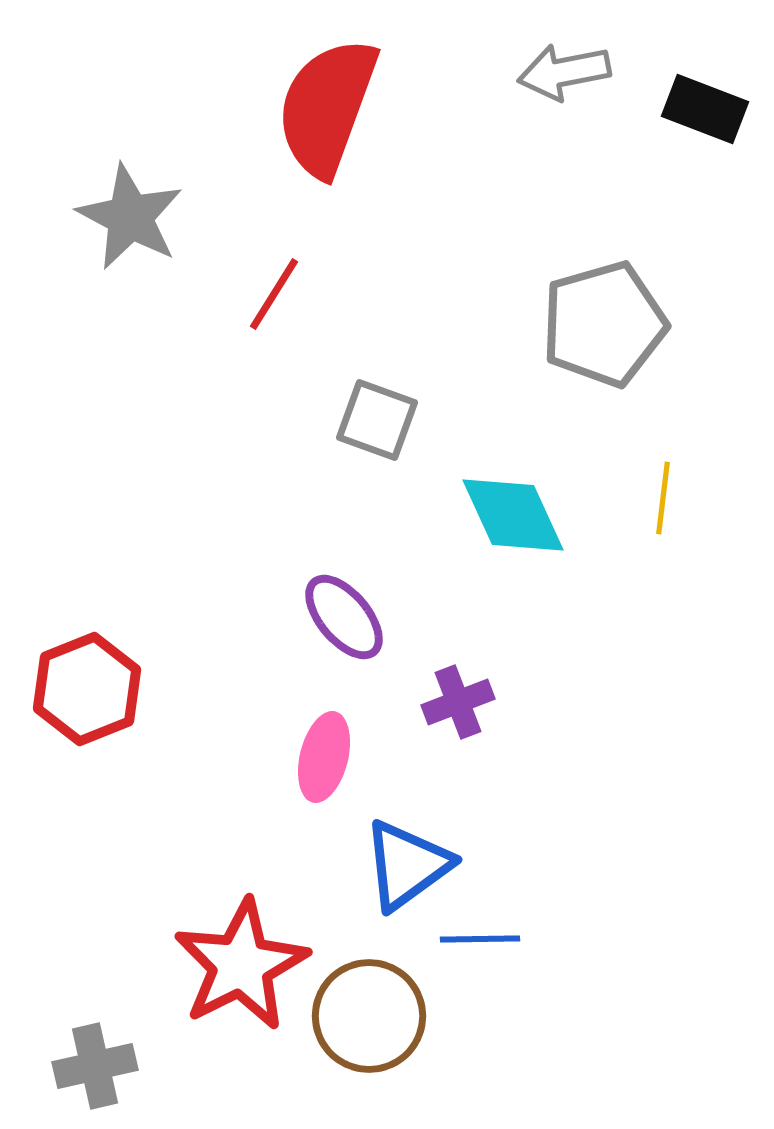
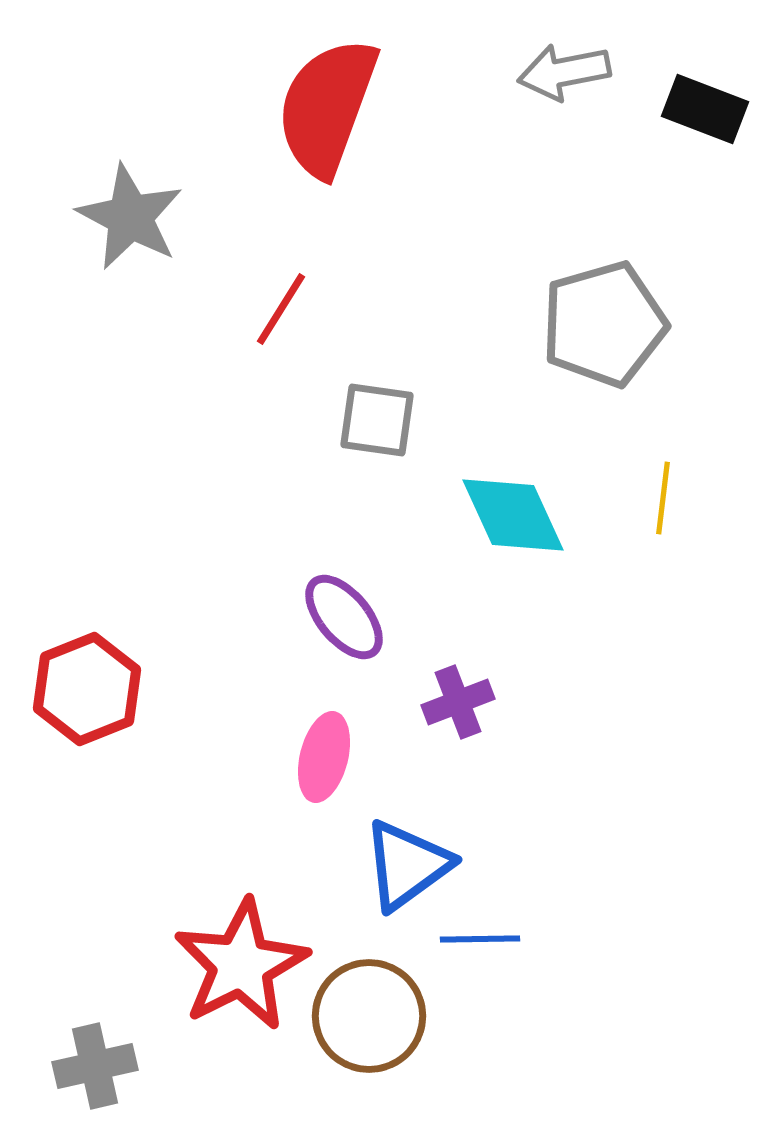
red line: moved 7 px right, 15 px down
gray square: rotated 12 degrees counterclockwise
